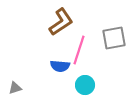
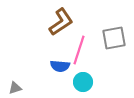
cyan circle: moved 2 px left, 3 px up
